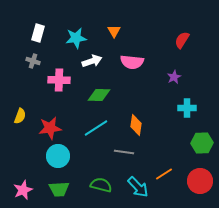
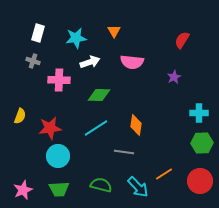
white arrow: moved 2 px left, 1 px down
cyan cross: moved 12 px right, 5 px down
